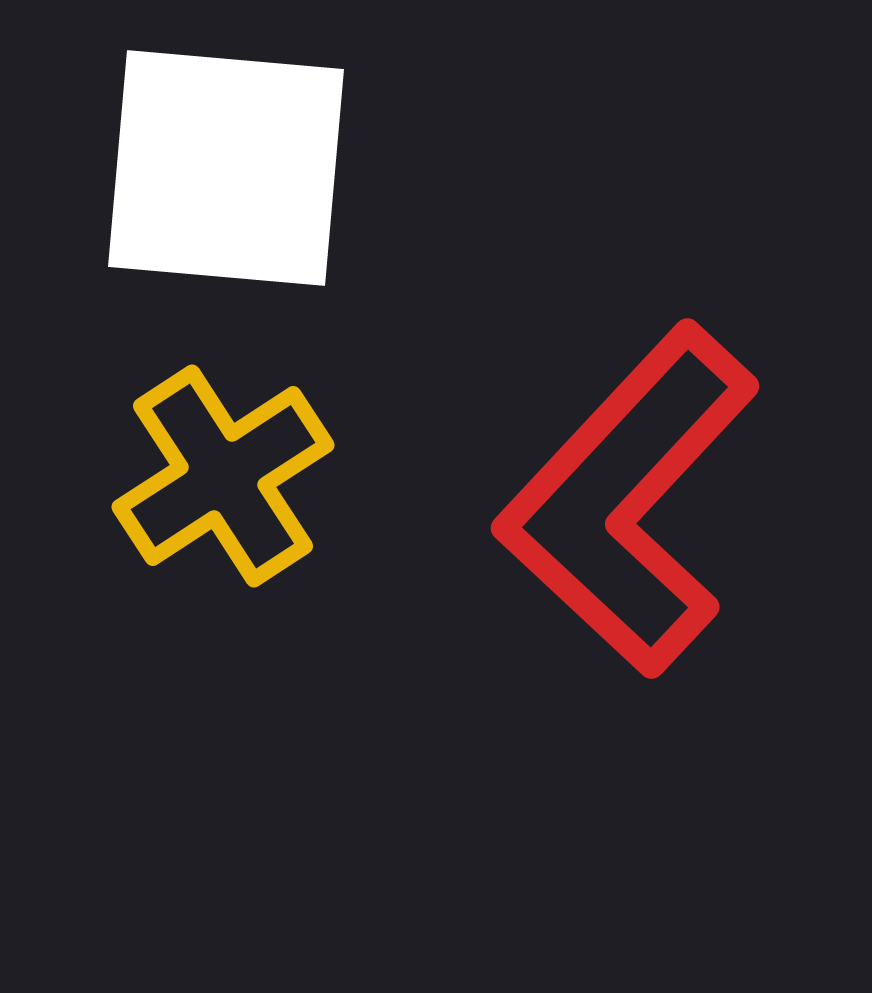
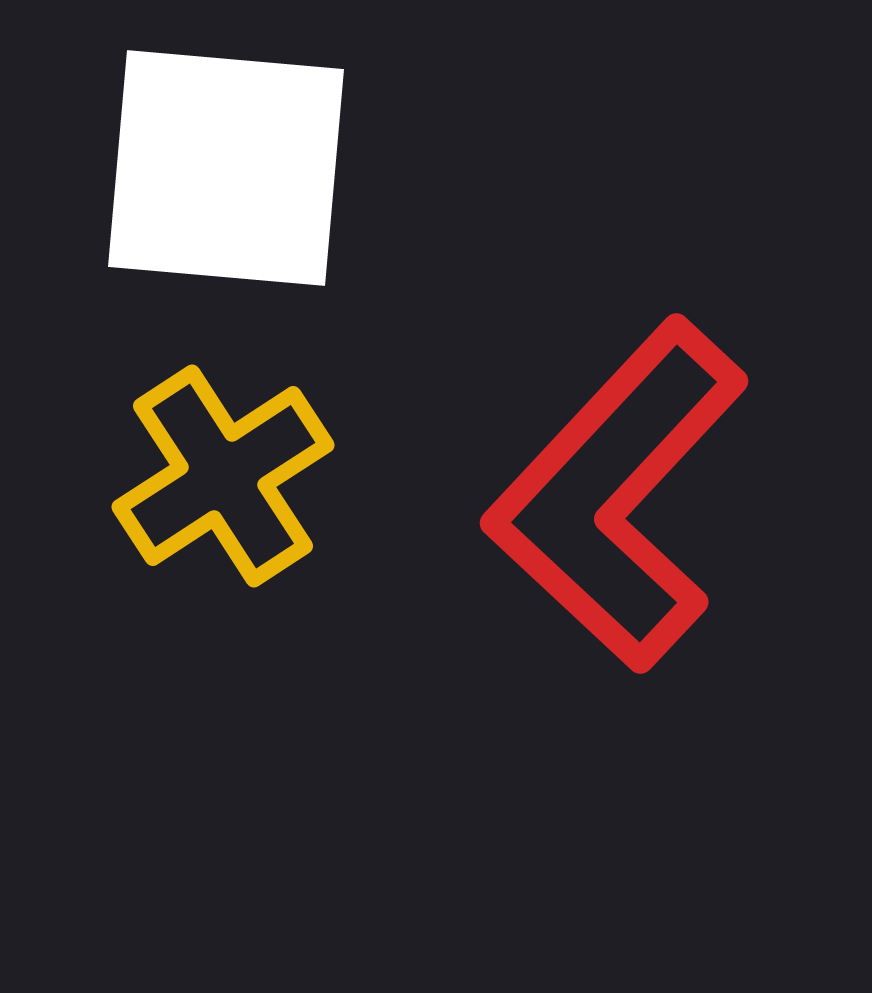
red L-shape: moved 11 px left, 5 px up
